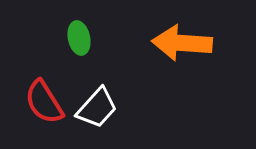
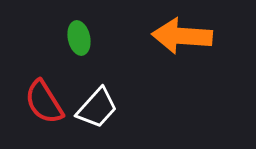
orange arrow: moved 7 px up
